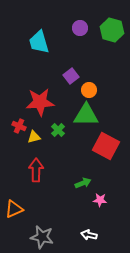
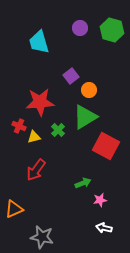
green triangle: moved 1 px left, 2 px down; rotated 32 degrees counterclockwise
red arrow: rotated 145 degrees counterclockwise
pink star: rotated 16 degrees counterclockwise
white arrow: moved 15 px right, 7 px up
